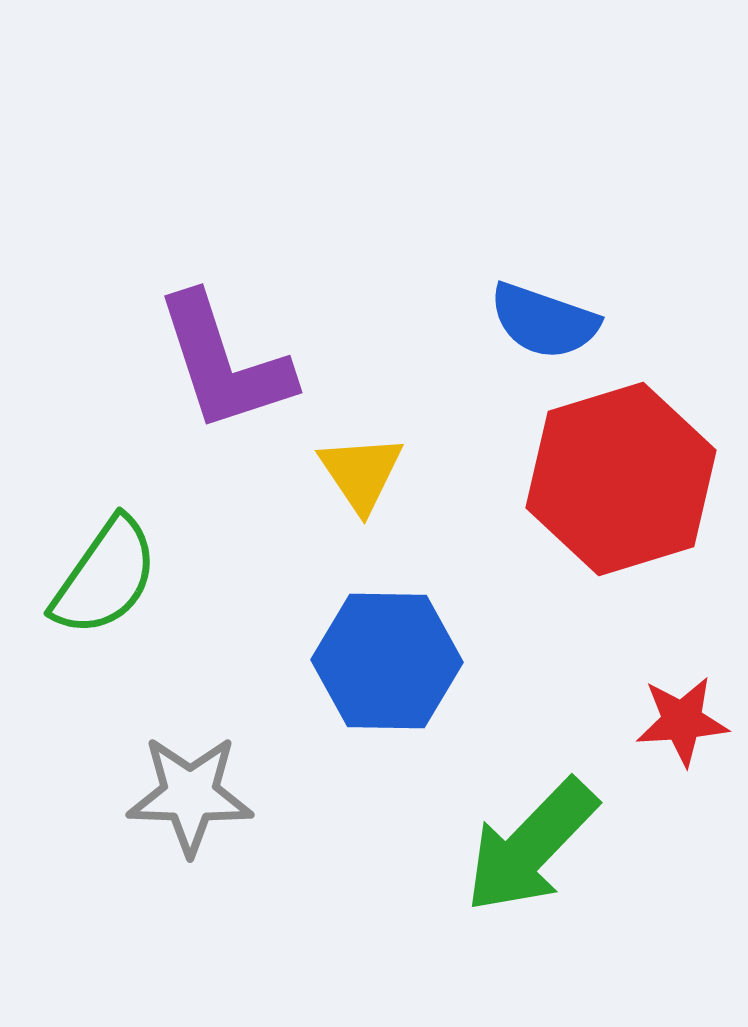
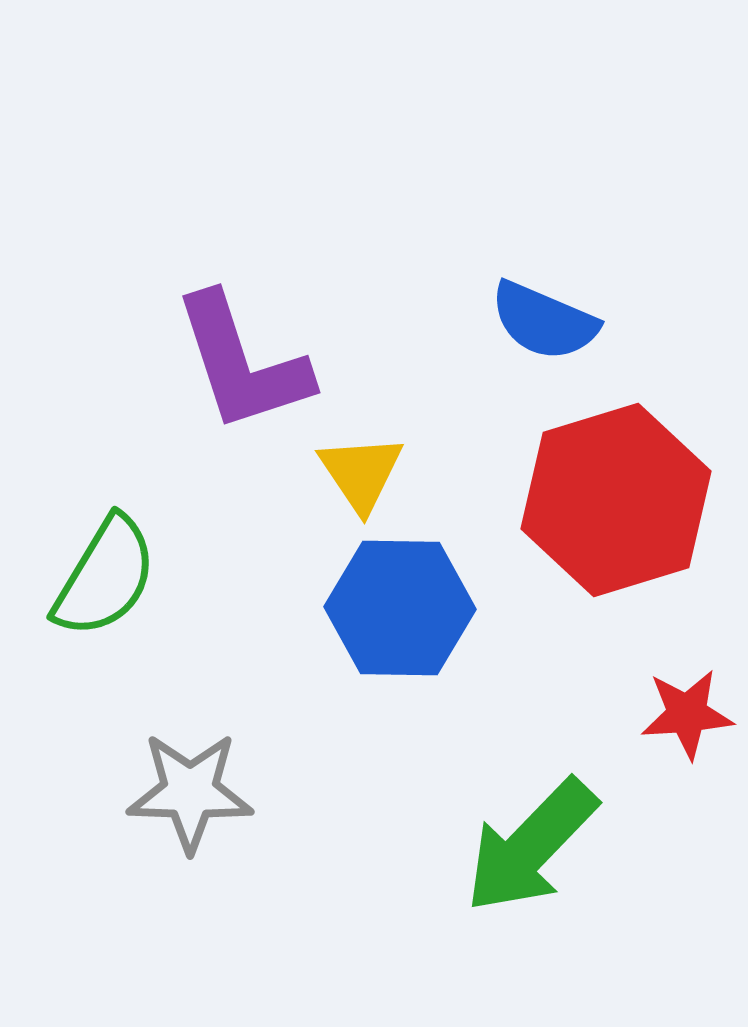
blue semicircle: rotated 4 degrees clockwise
purple L-shape: moved 18 px right
red hexagon: moved 5 px left, 21 px down
green semicircle: rotated 4 degrees counterclockwise
blue hexagon: moved 13 px right, 53 px up
red star: moved 5 px right, 7 px up
gray star: moved 3 px up
